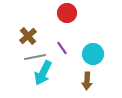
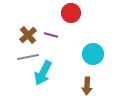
red circle: moved 4 px right
brown cross: moved 1 px up
purple line: moved 11 px left, 13 px up; rotated 40 degrees counterclockwise
gray line: moved 7 px left
brown arrow: moved 5 px down
